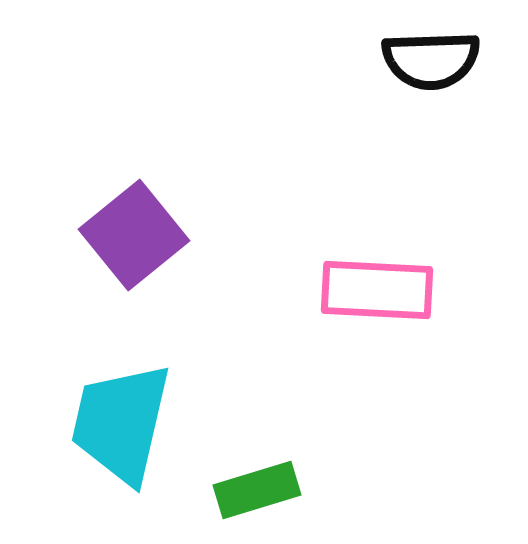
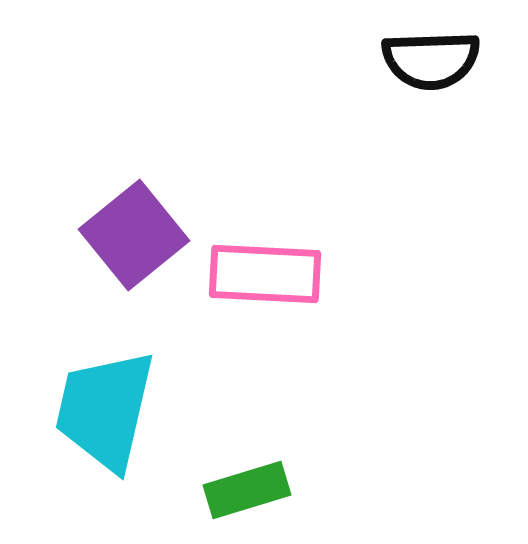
pink rectangle: moved 112 px left, 16 px up
cyan trapezoid: moved 16 px left, 13 px up
green rectangle: moved 10 px left
